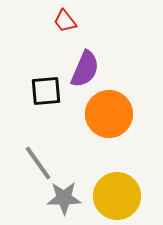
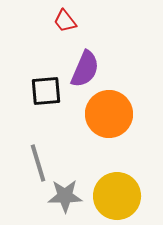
gray line: rotated 18 degrees clockwise
gray star: moved 1 px right, 2 px up
